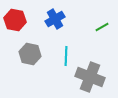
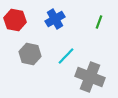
green line: moved 3 px left, 5 px up; rotated 40 degrees counterclockwise
cyan line: rotated 42 degrees clockwise
